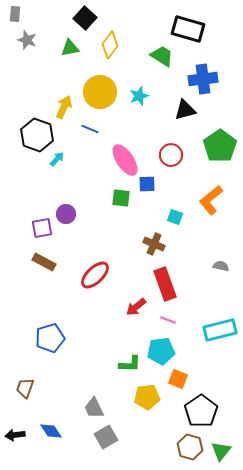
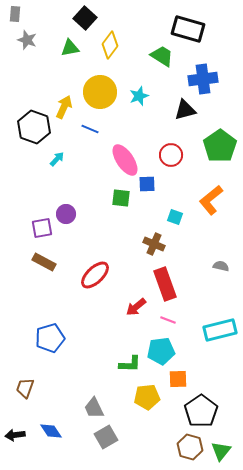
black hexagon at (37, 135): moved 3 px left, 8 px up
orange square at (178, 379): rotated 24 degrees counterclockwise
